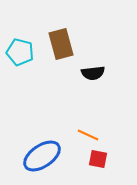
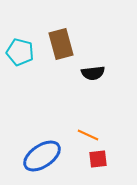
red square: rotated 18 degrees counterclockwise
